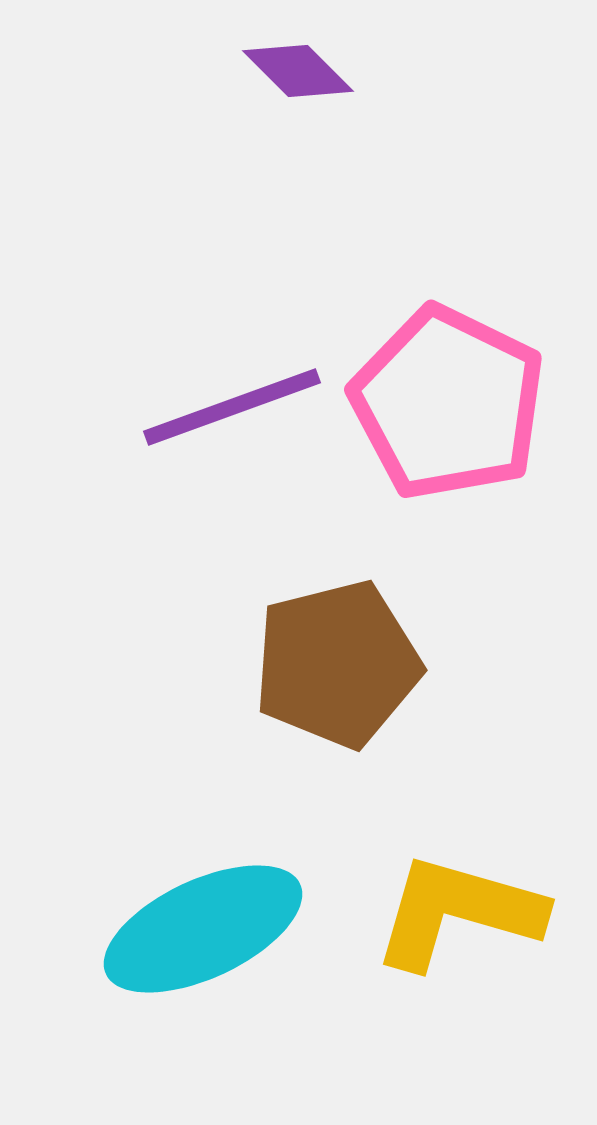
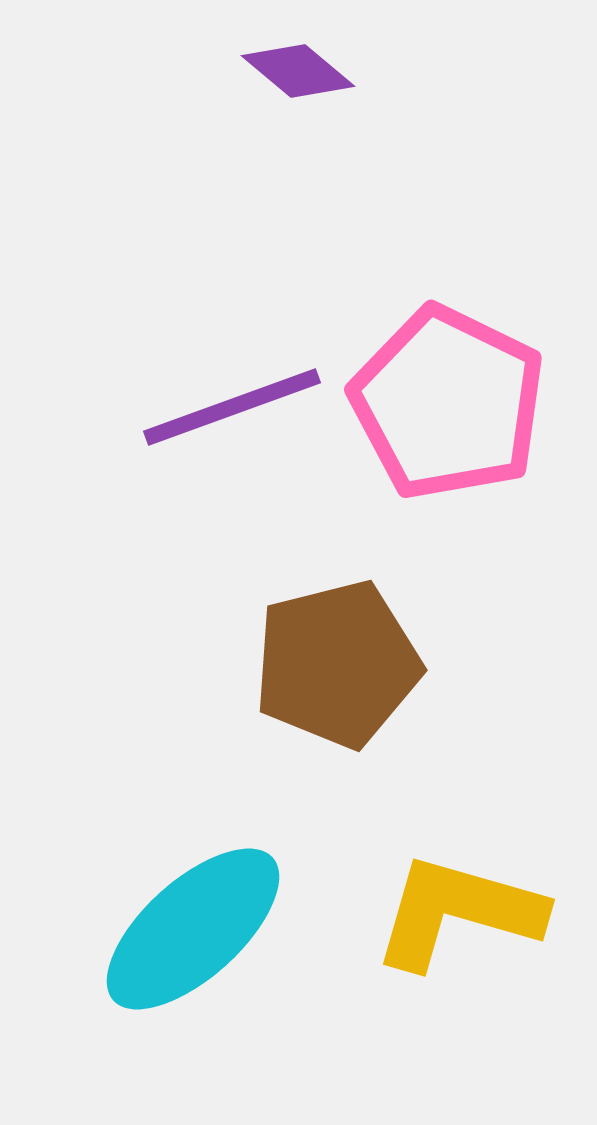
purple diamond: rotated 5 degrees counterclockwise
cyan ellipse: moved 10 px left; rotated 17 degrees counterclockwise
